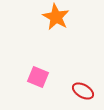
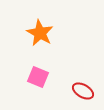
orange star: moved 16 px left, 16 px down
